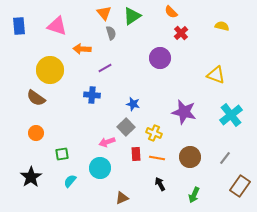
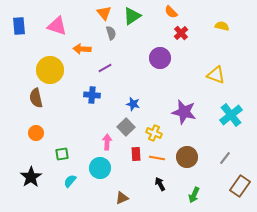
brown semicircle: rotated 42 degrees clockwise
pink arrow: rotated 112 degrees clockwise
brown circle: moved 3 px left
